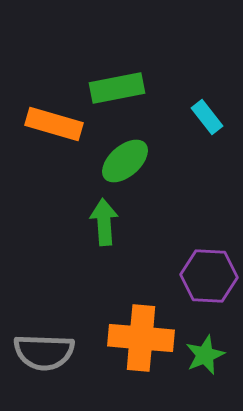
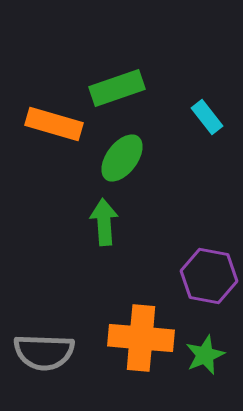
green rectangle: rotated 8 degrees counterclockwise
green ellipse: moved 3 px left, 3 px up; rotated 12 degrees counterclockwise
purple hexagon: rotated 8 degrees clockwise
